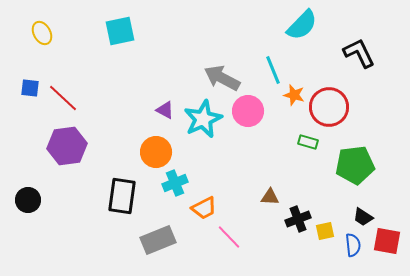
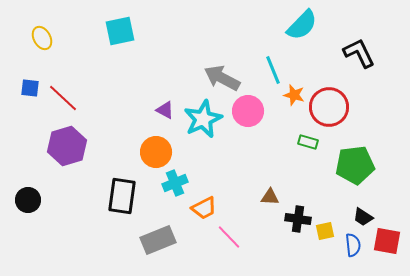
yellow ellipse: moved 5 px down
purple hexagon: rotated 9 degrees counterclockwise
black cross: rotated 30 degrees clockwise
